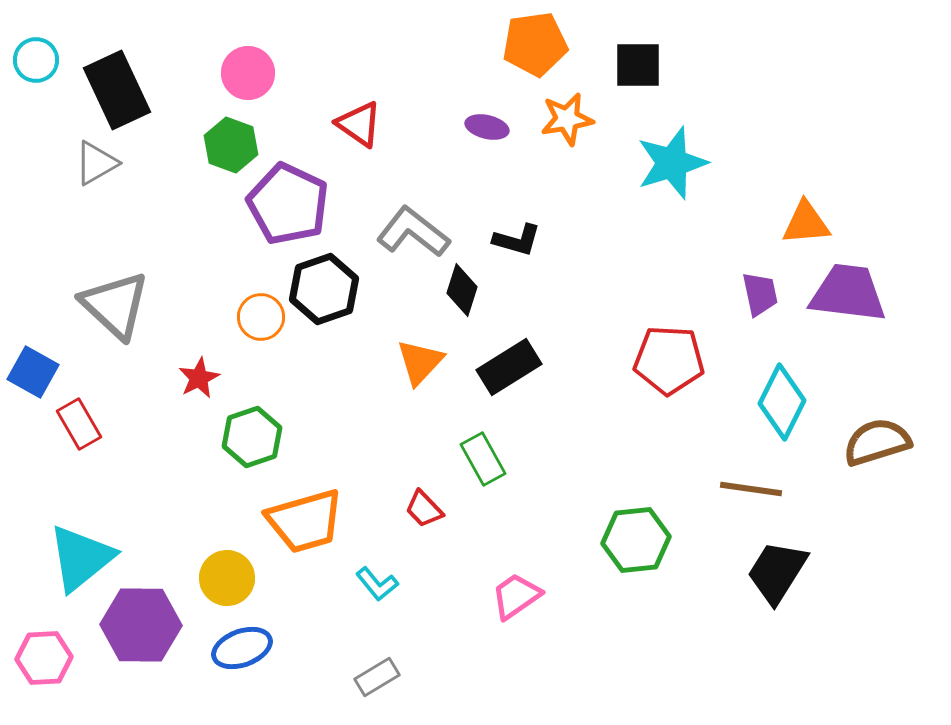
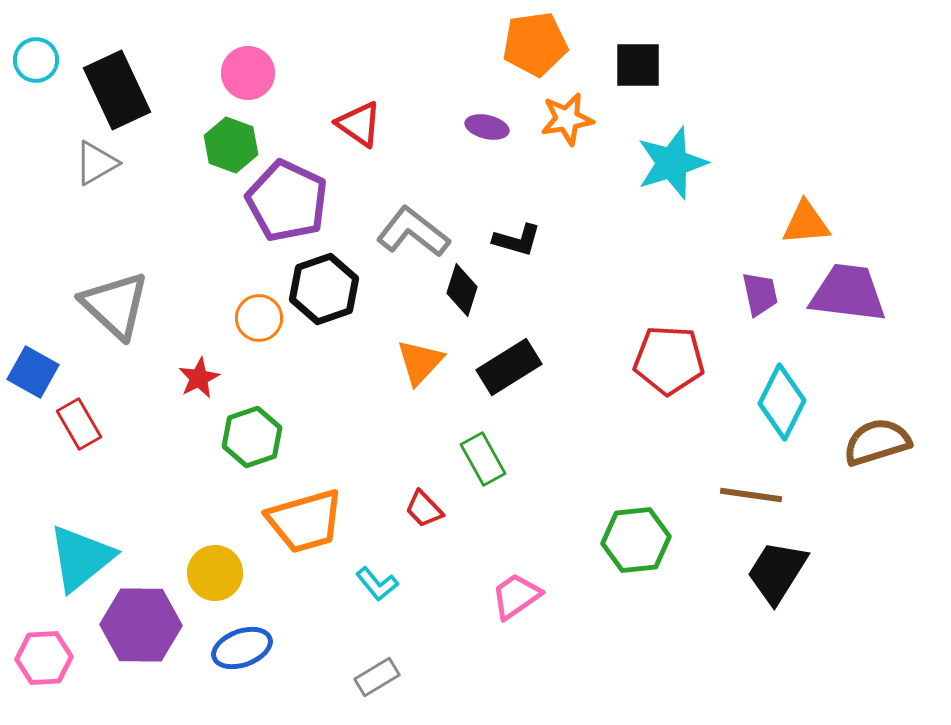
purple pentagon at (288, 204): moved 1 px left, 3 px up
orange circle at (261, 317): moved 2 px left, 1 px down
brown line at (751, 489): moved 6 px down
yellow circle at (227, 578): moved 12 px left, 5 px up
